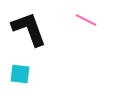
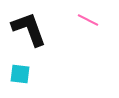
pink line: moved 2 px right
